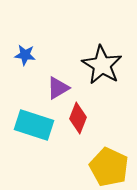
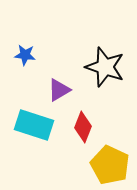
black star: moved 3 px right, 2 px down; rotated 12 degrees counterclockwise
purple triangle: moved 1 px right, 2 px down
red diamond: moved 5 px right, 9 px down
yellow pentagon: moved 1 px right, 2 px up
